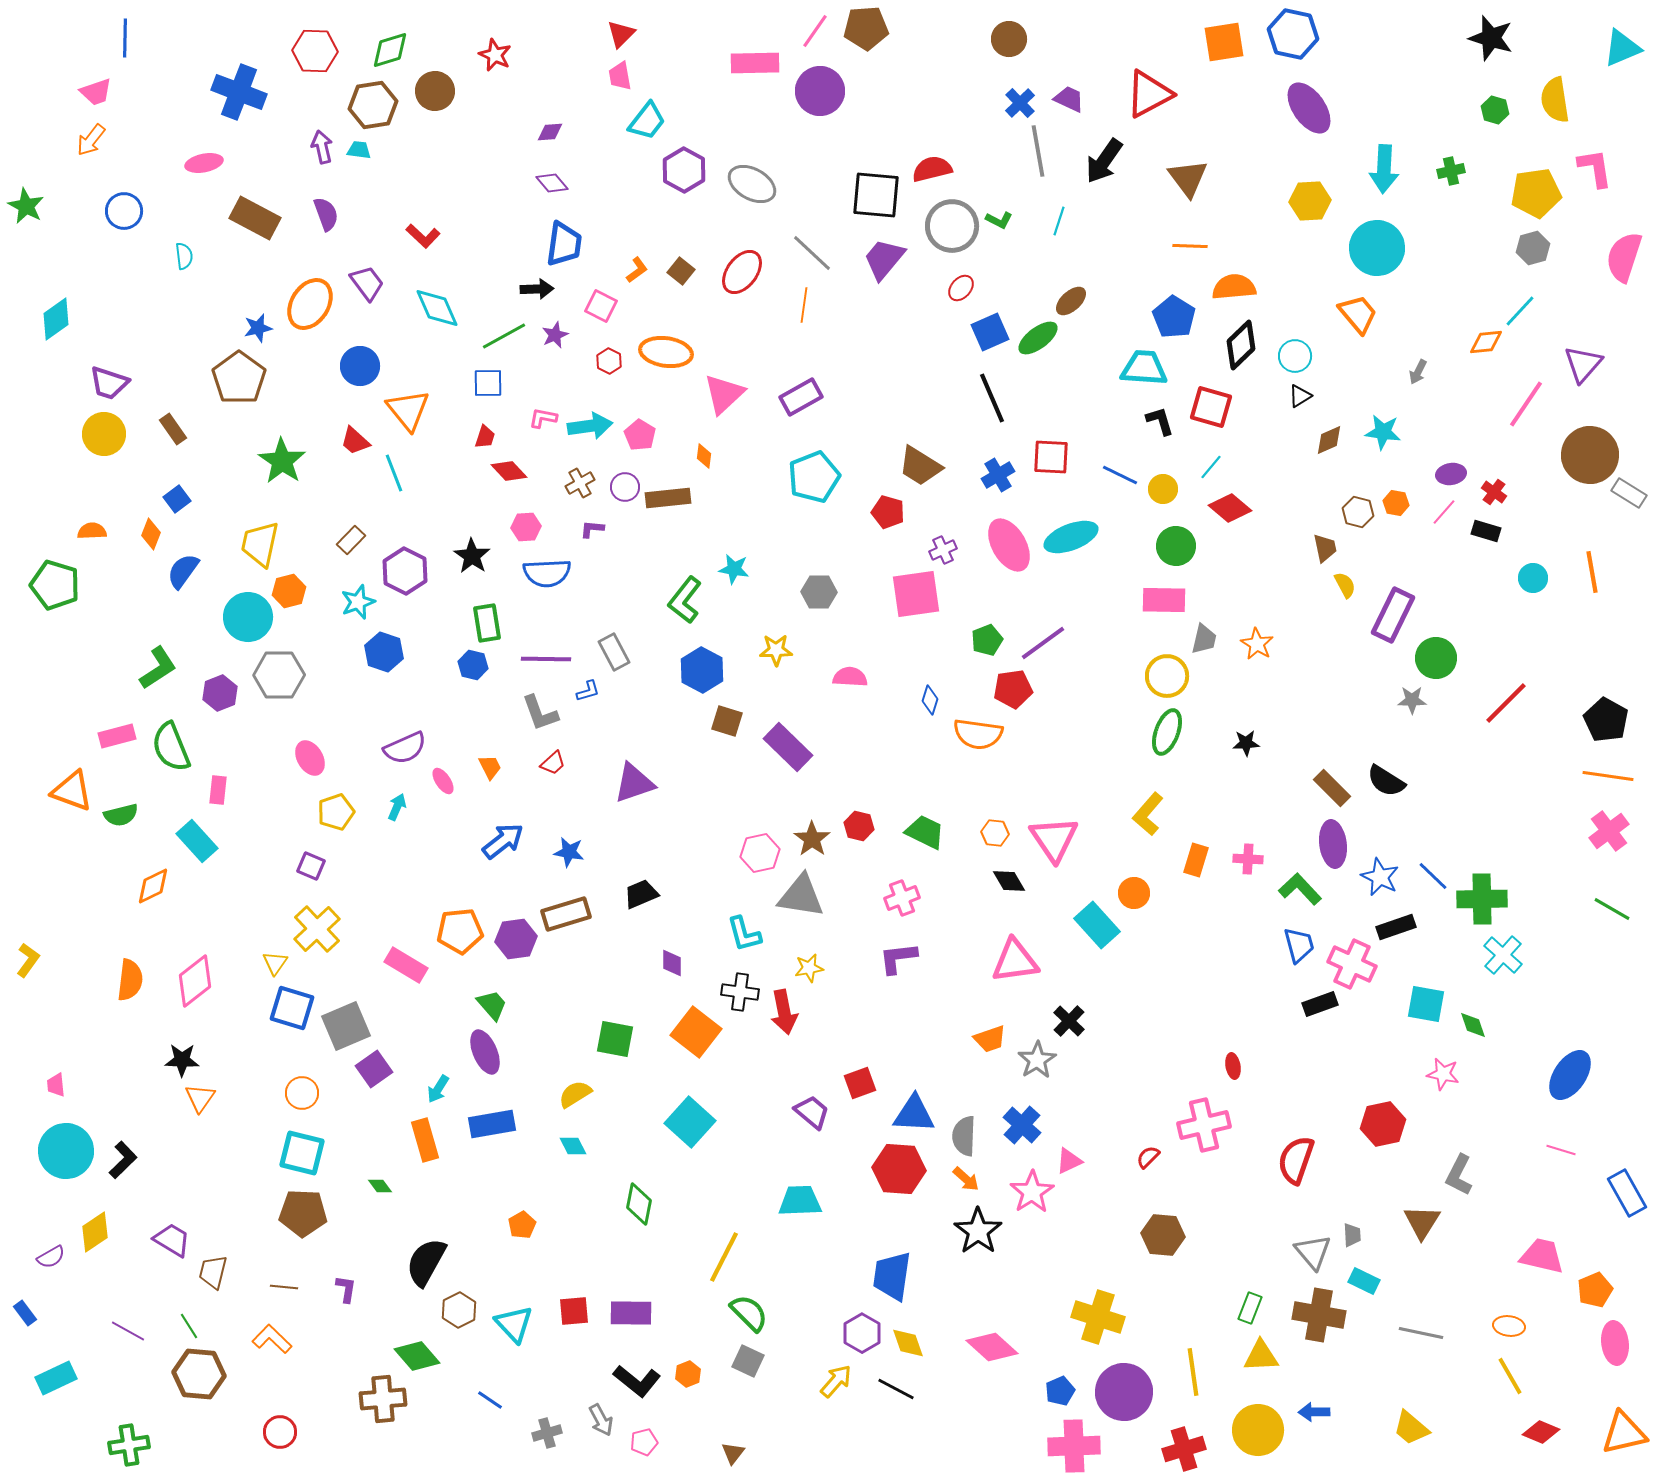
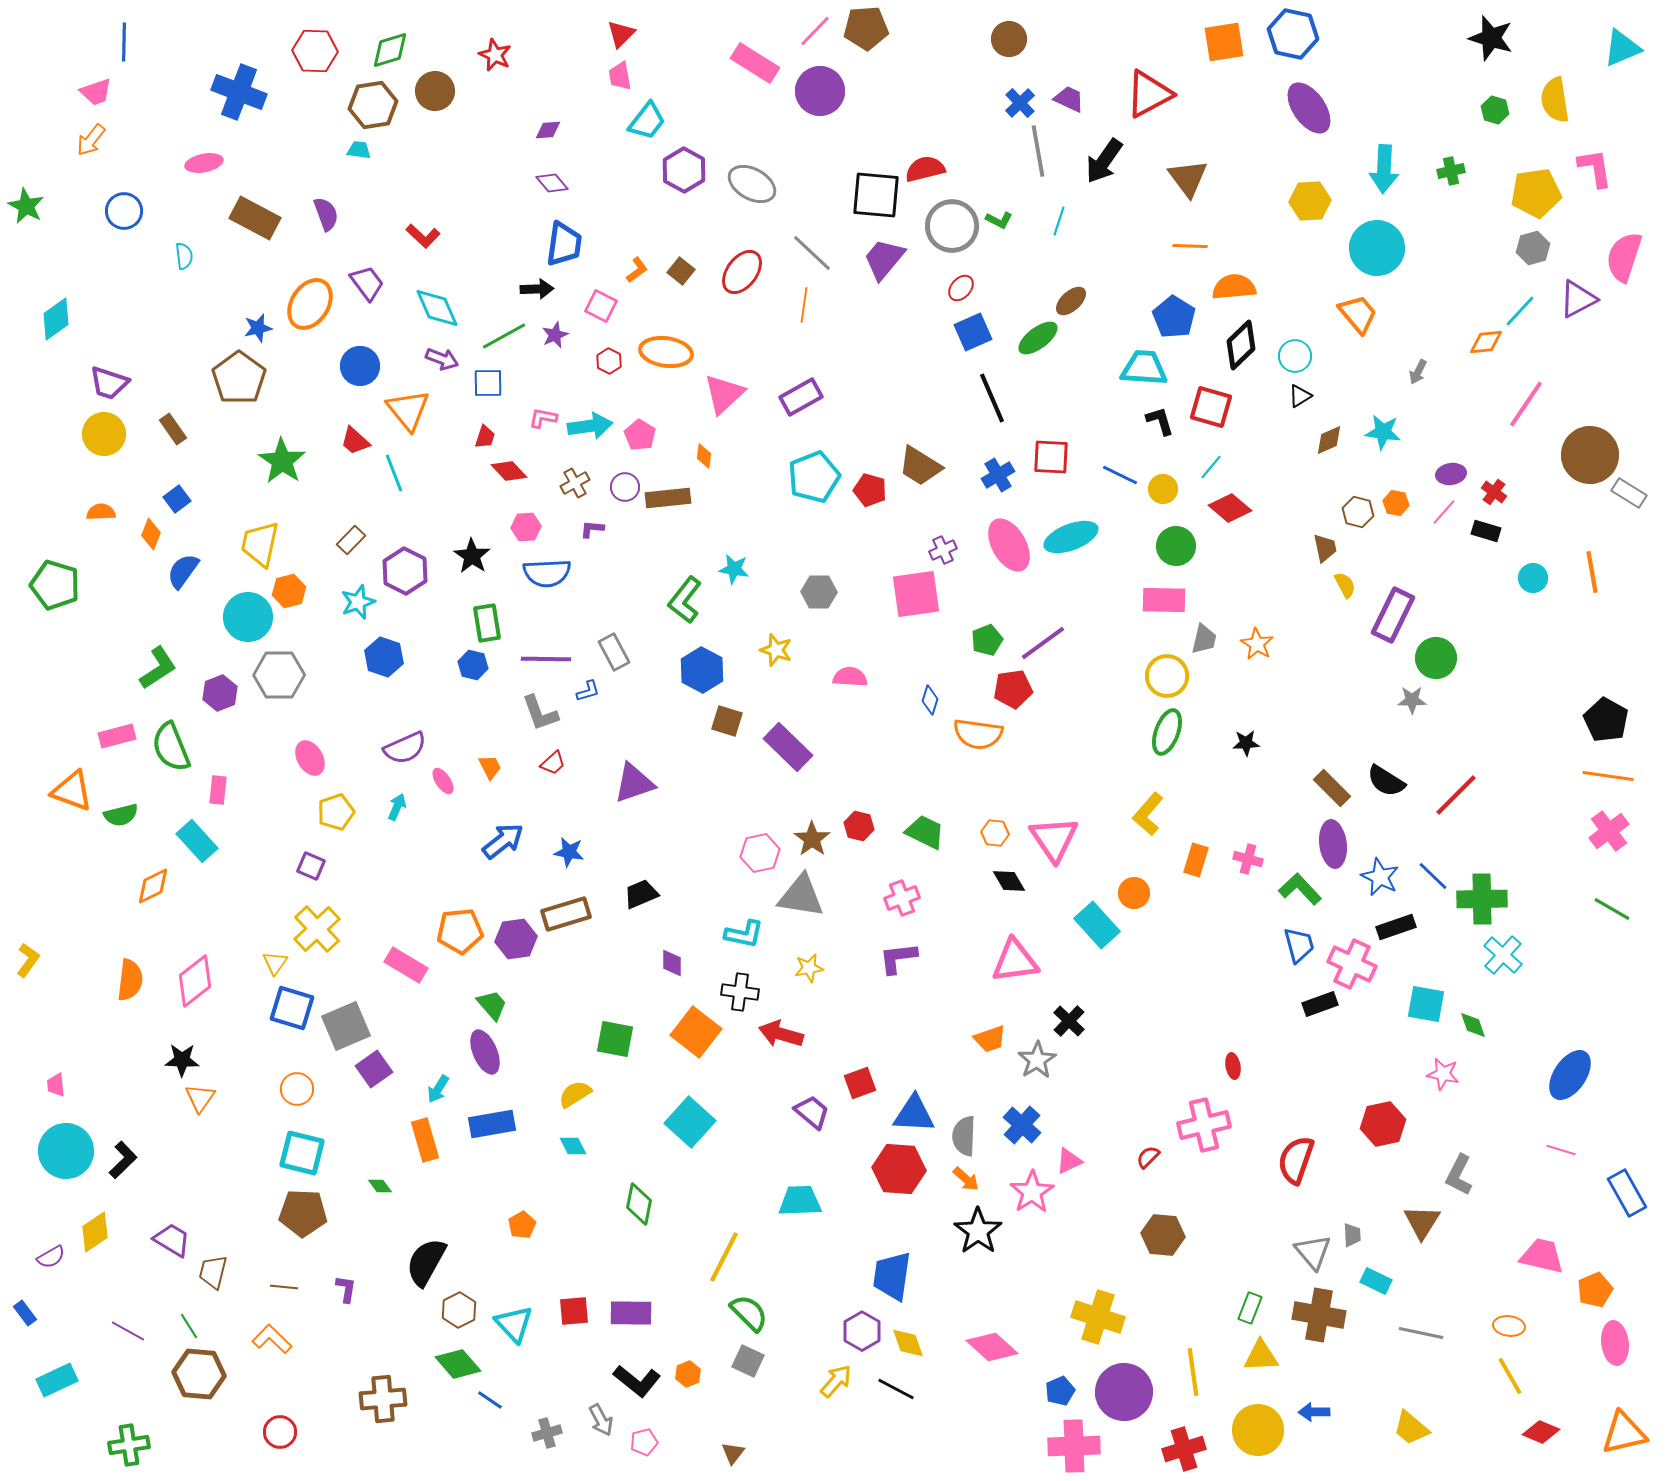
pink line at (815, 31): rotated 9 degrees clockwise
blue line at (125, 38): moved 1 px left, 4 px down
pink rectangle at (755, 63): rotated 33 degrees clockwise
purple diamond at (550, 132): moved 2 px left, 2 px up
purple arrow at (322, 147): moved 120 px right, 212 px down; rotated 124 degrees clockwise
red semicircle at (932, 169): moved 7 px left
blue square at (990, 332): moved 17 px left
purple triangle at (1583, 364): moved 5 px left, 65 px up; rotated 21 degrees clockwise
brown cross at (580, 483): moved 5 px left
red pentagon at (888, 512): moved 18 px left, 22 px up
orange semicircle at (92, 531): moved 9 px right, 19 px up
yellow star at (776, 650): rotated 20 degrees clockwise
blue hexagon at (384, 652): moved 5 px down
red line at (1506, 703): moved 50 px left, 92 px down
pink cross at (1248, 859): rotated 12 degrees clockwise
cyan L-shape at (744, 934): rotated 63 degrees counterclockwise
red arrow at (784, 1012): moved 3 px left, 22 px down; rotated 117 degrees clockwise
orange circle at (302, 1093): moved 5 px left, 4 px up
cyan rectangle at (1364, 1281): moved 12 px right
purple hexagon at (862, 1333): moved 2 px up
green diamond at (417, 1356): moved 41 px right, 8 px down
cyan rectangle at (56, 1378): moved 1 px right, 2 px down
